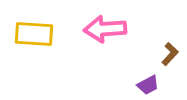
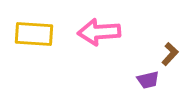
pink arrow: moved 6 px left, 3 px down
purple trapezoid: moved 5 px up; rotated 15 degrees clockwise
